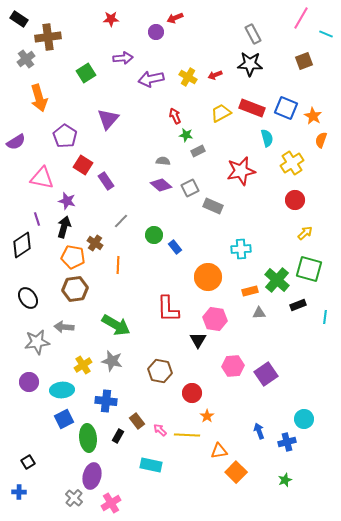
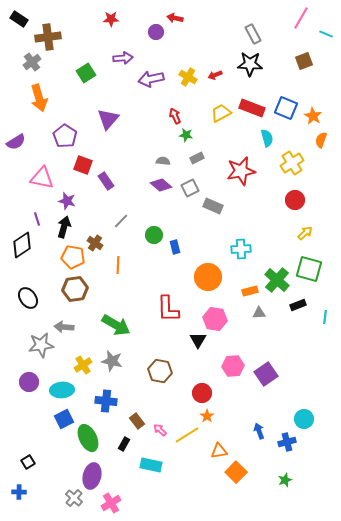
red arrow at (175, 18): rotated 35 degrees clockwise
gray cross at (26, 59): moved 6 px right, 3 px down
gray rectangle at (198, 151): moved 1 px left, 7 px down
red square at (83, 165): rotated 12 degrees counterclockwise
blue rectangle at (175, 247): rotated 24 degrees clockwise
gray star at (37, 342): moved 4 px right, 3 px down
red circle at (192, 393): moved 10 px right
yellow line at (187, 435): rotated 35 degrees counterclockwise
black rectangle at (118, 436): moved 6 px right, 8 px down
green ellipse at (88, 438): rotated 20 degrees counterclockwise
